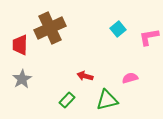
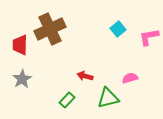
brown cross: moved 1 px down
green triangle: moved 1 px right, 2 px up
